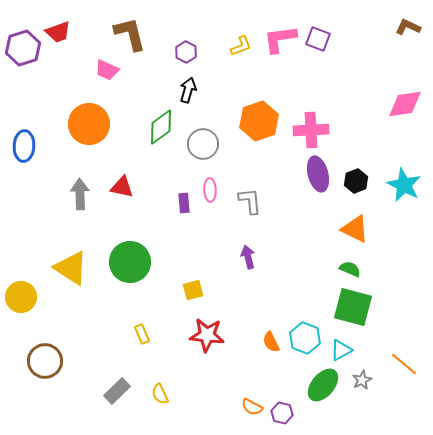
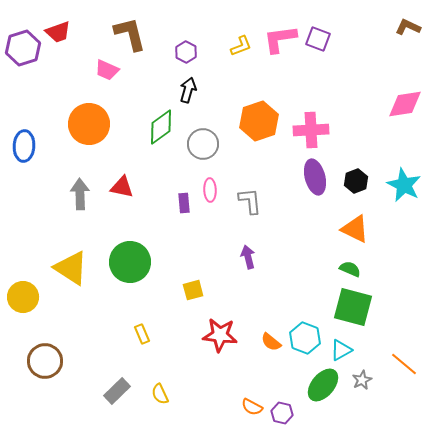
purple ellipse at (318, 174): moved 3 px left, 3 px down
yellow circle at (21, 297): moved 2 px right
red star at (207, 335): moved 13 px right
orange semicircle at (271, 342): rotated 25 degrees counterclockwise
